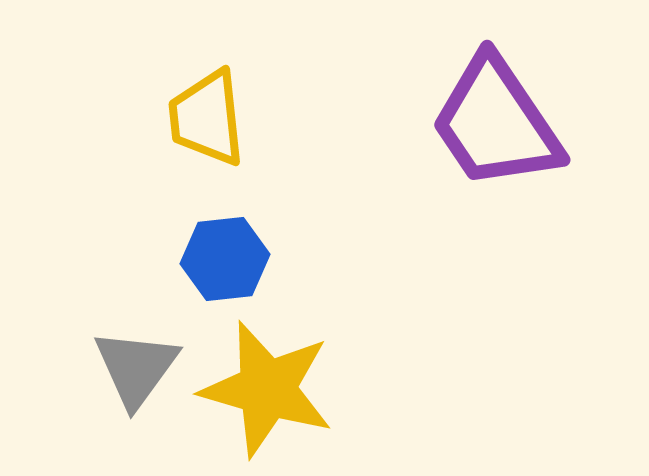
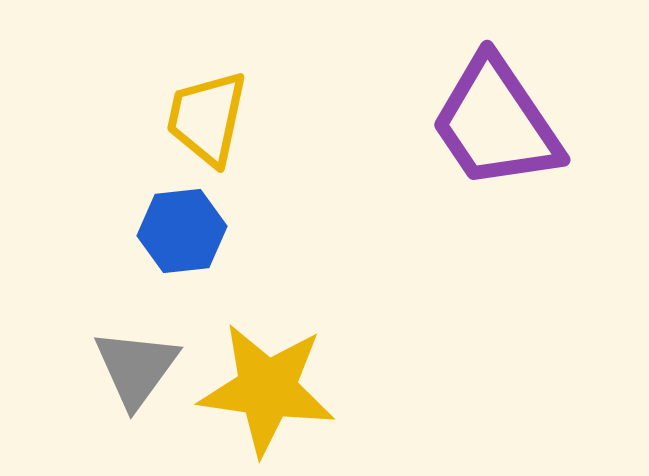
yellow trapezoid: rotated 18 degrees clockwise
blue hexagon: moved 43 px left, 28 px up
yellow star: rotated 8 degrees counterclockwise
